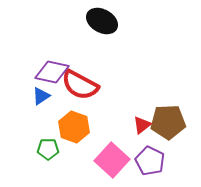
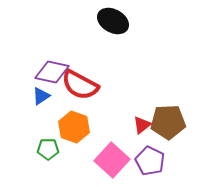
black ellipse: moved 11 px right
